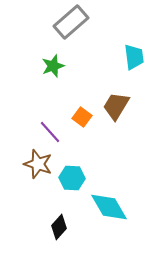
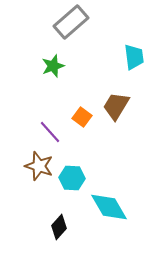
brown star: moved 1 px right, 2 px down
